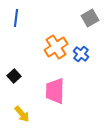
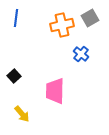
orange cross: moved 6 px right, 22 px up; rotated 20 degrees clockwise
